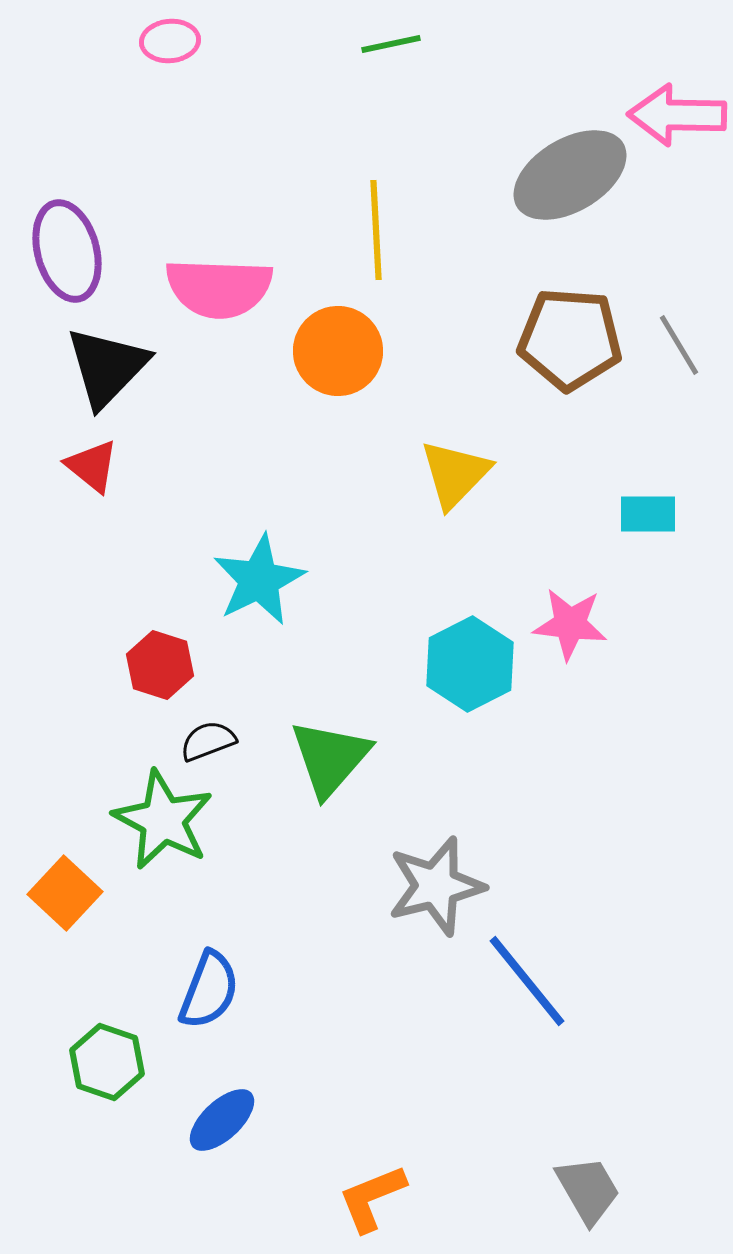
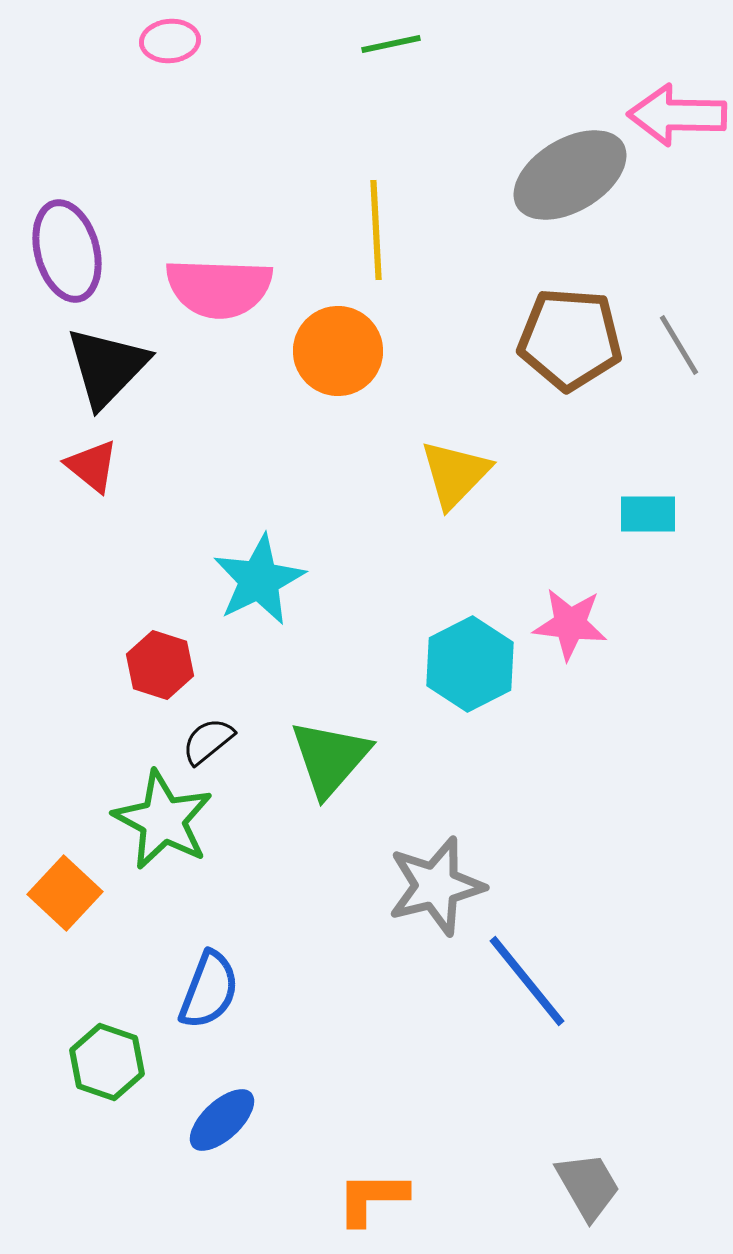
black semicircle: rotated 18 degrees counterclockwise
gray trapezoid: moved 4 px up
orange L-shape: rotated 22 degrees clockwise
